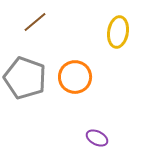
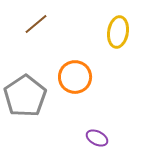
brown line: moved 1 px right, 2 px down
gray pentagon: moved 18 px down; rotated 18 degrees clockwise
